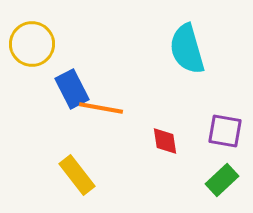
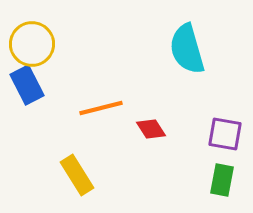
blue rectangle: moved 45 px left, 4 px up
orange line: rotated 24 degrees counterclockwise
purple square: moved 3 px down
red diamond: moved 14 px left, 12 px up; rotated 24 degrees counterclockwise
yellow rectangle: rotated 6 degrees clockwise
green rectangle: rotated 36 degrees counterclockwise
